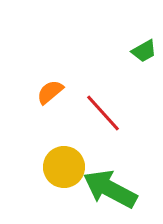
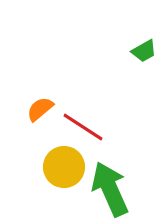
orange semicircle: moved 10 px left, 17 px down
red line: moved 20 px left, 14 px down; rotated 15 degrees counterclockwise
green arrow: rotated 38 degrees clockwise
